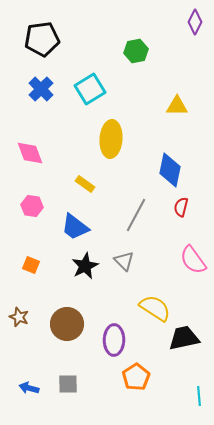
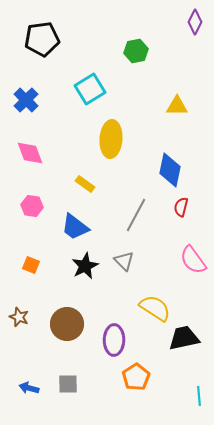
blue cross: moved 15 px left, 11 px down
